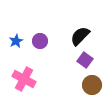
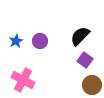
pink cross: moved 1 px left, 1 px down
